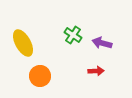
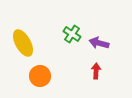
green cross: moved 1 px left, 1 px up
purple arrow: moved 3 px left
red arrow: rotated 84 degrees counterclockwise
